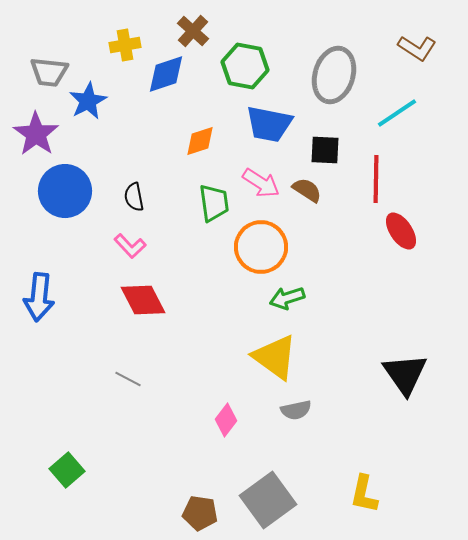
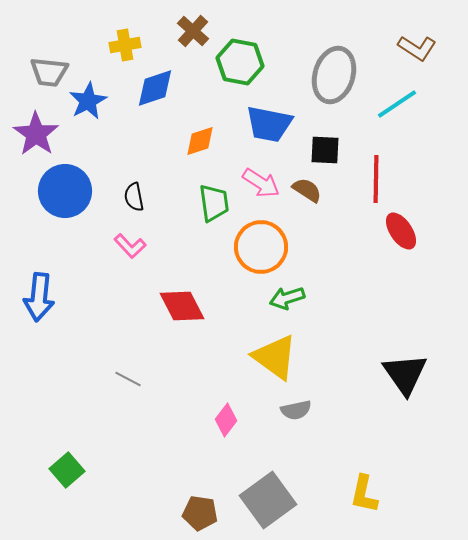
green hexagon: moved 5 px left, 4 px up
blue diamond: moved 11 px left, 14 px down
cyan line: moved 9 px up
red diamond: moved 39 px right, 6 px down
